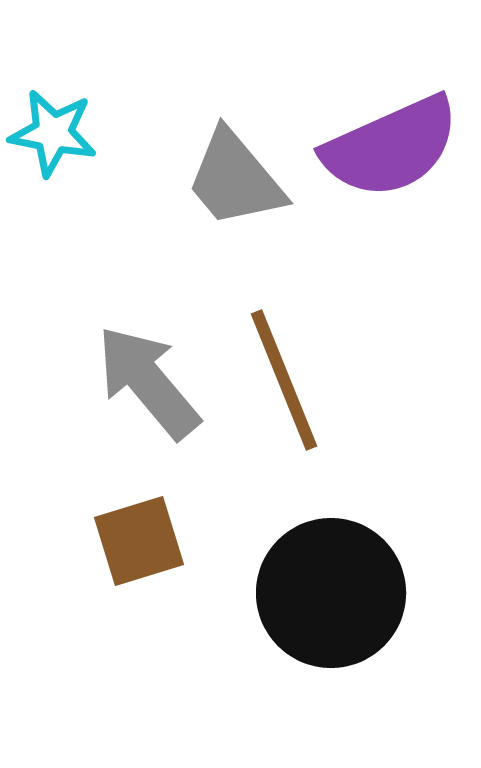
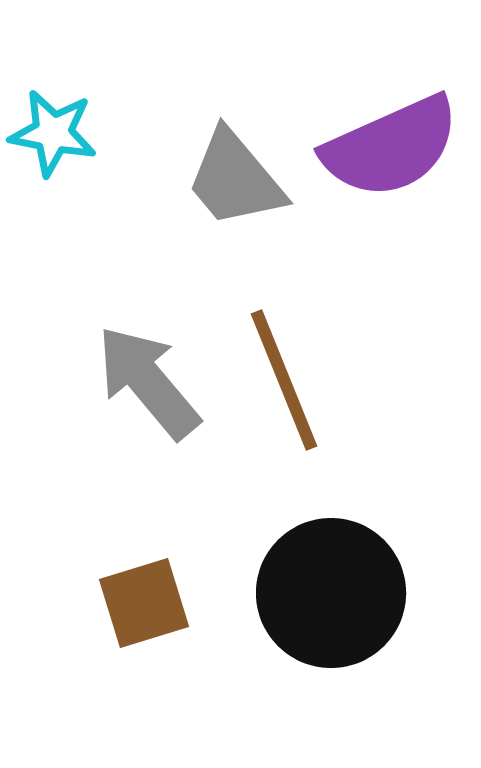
brown square: moved 5 px right, 62 px down
